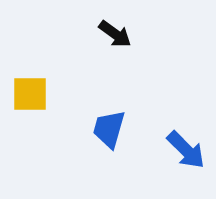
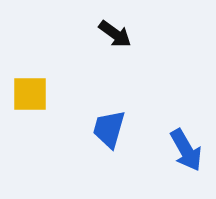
blue arrow: rotated 15 degrees clockwise
